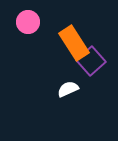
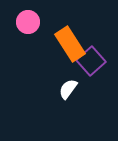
orange rectangle: moved 4 px left, 1 px down
white semicircle: rotated 30 degrees counterclockwise
